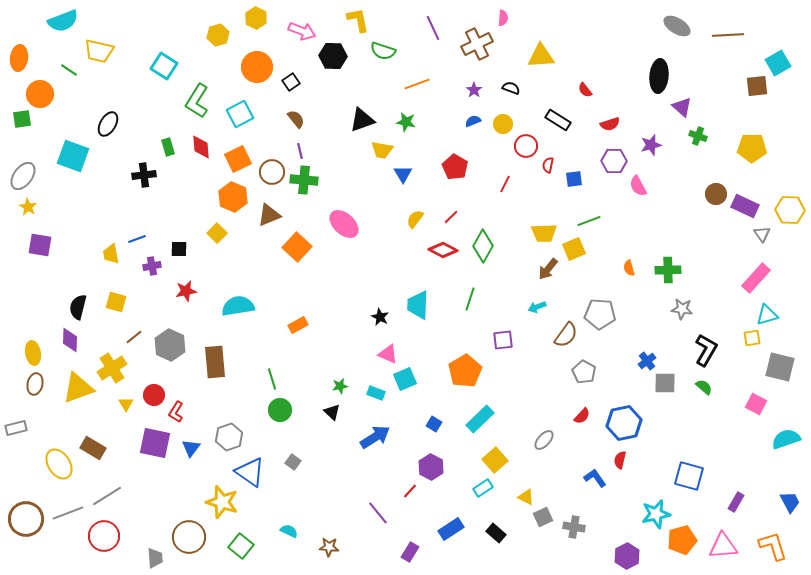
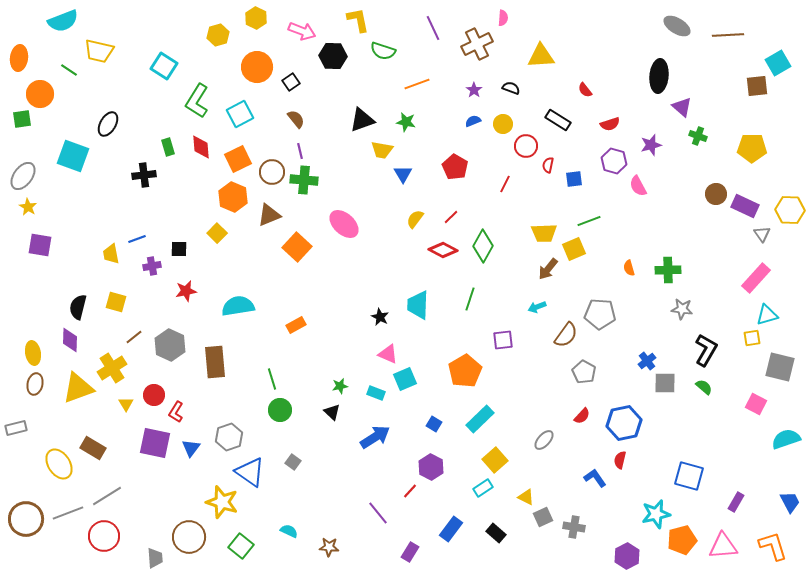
purple hexagon at (614, 161): rotated 15 degrees clockwise
orange rectangle at (298, 325): moved 2 px left
blue rectangle at (451, 529): rotated 20 degrees counterclockwise
